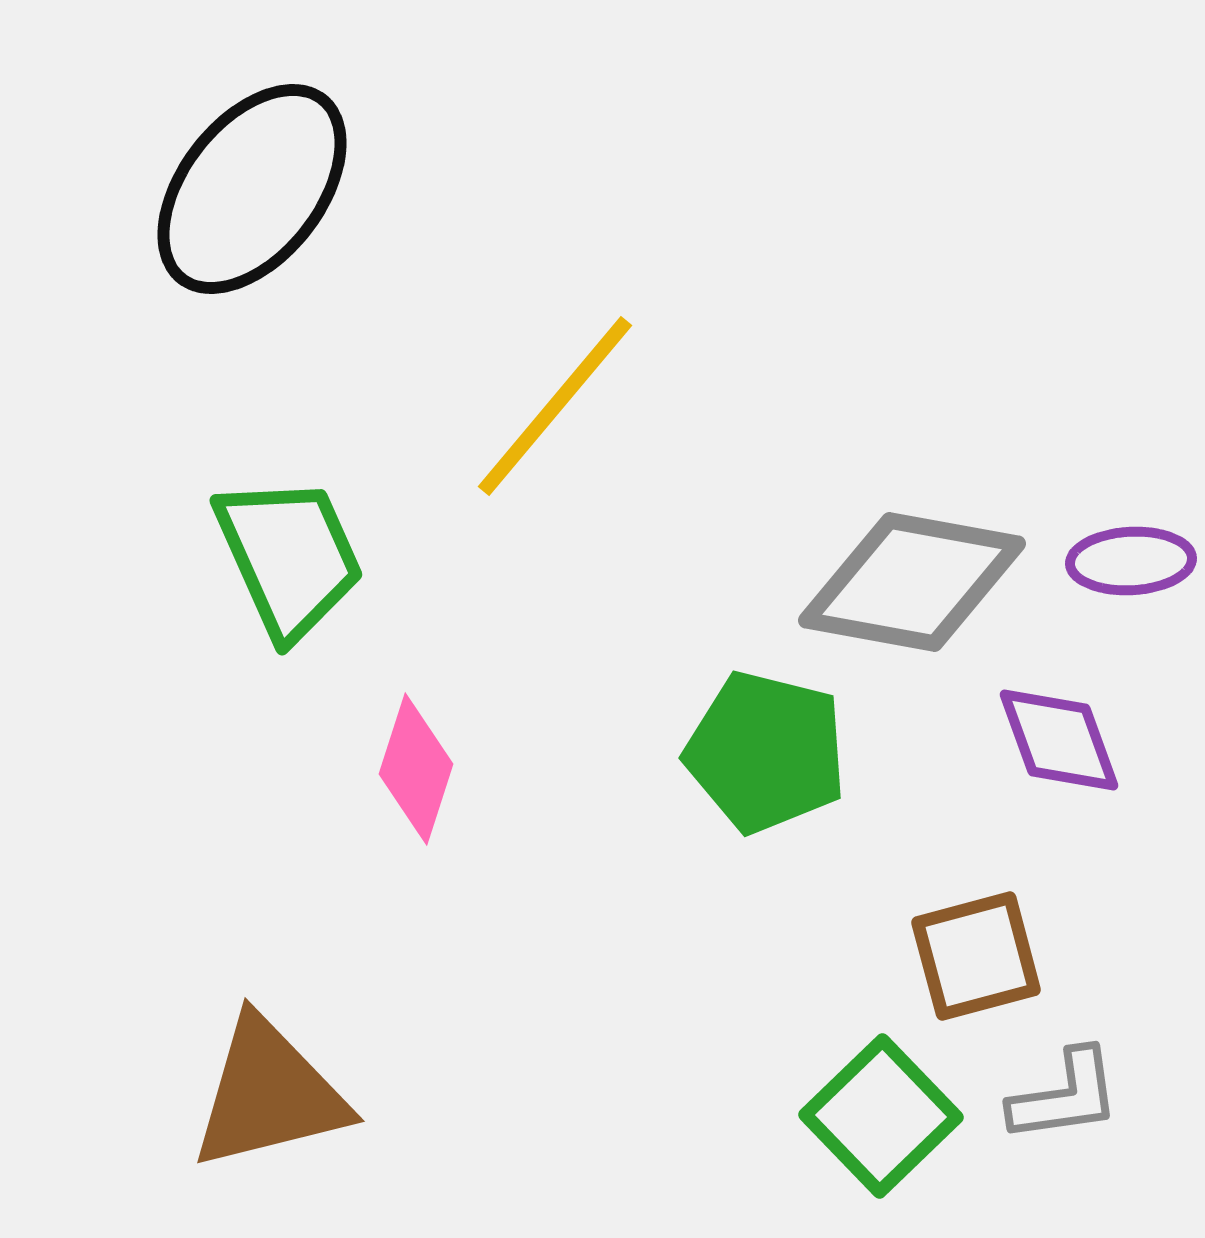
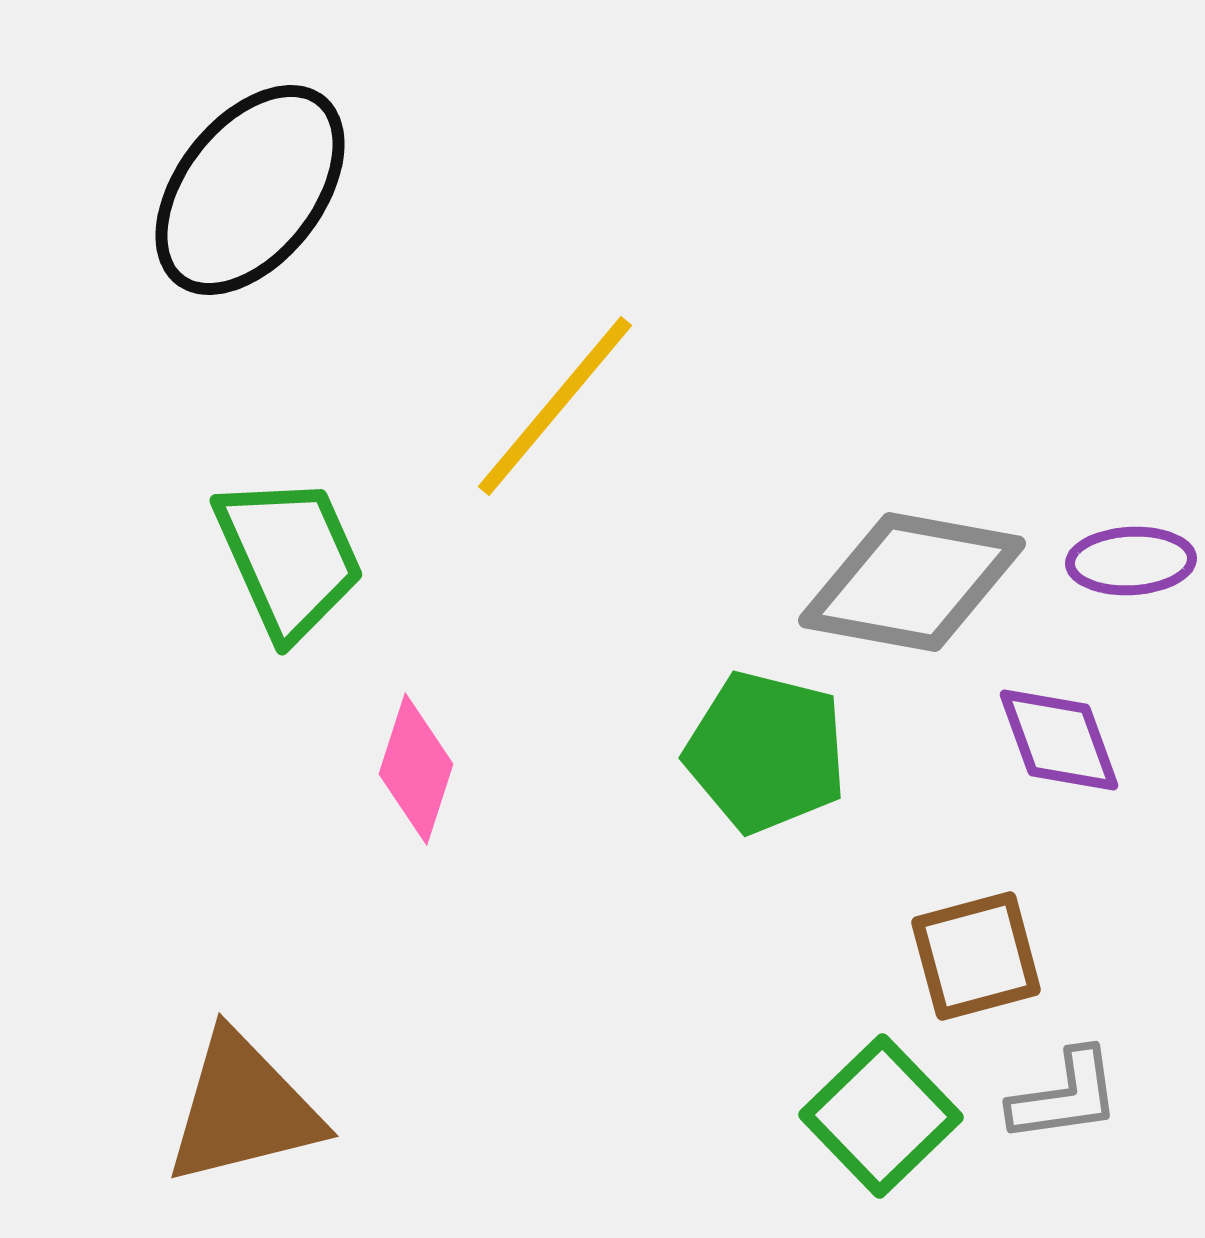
black ellipse: moved 2 px left, 1 px down
brown triangle: moved 26 px left, 15 px down
